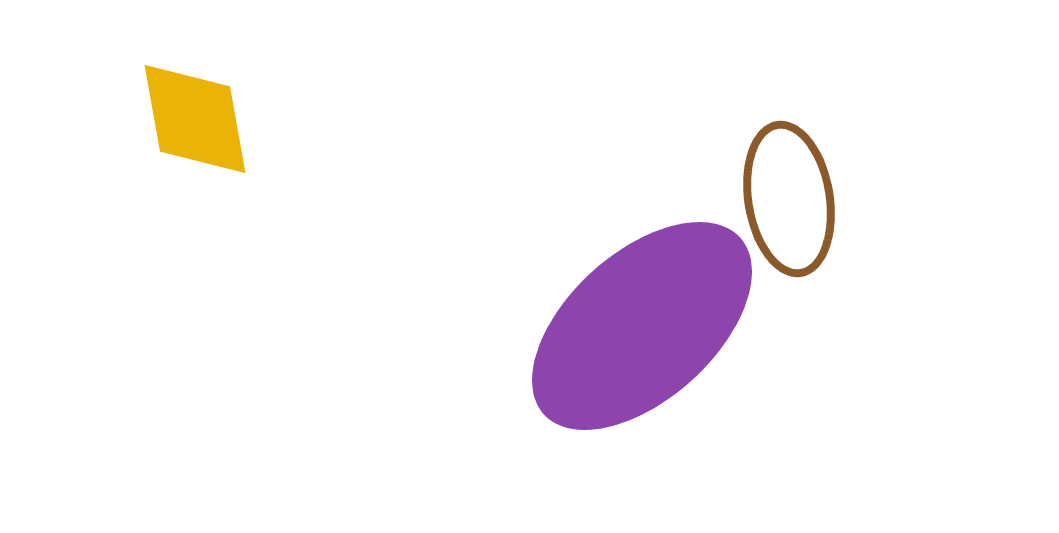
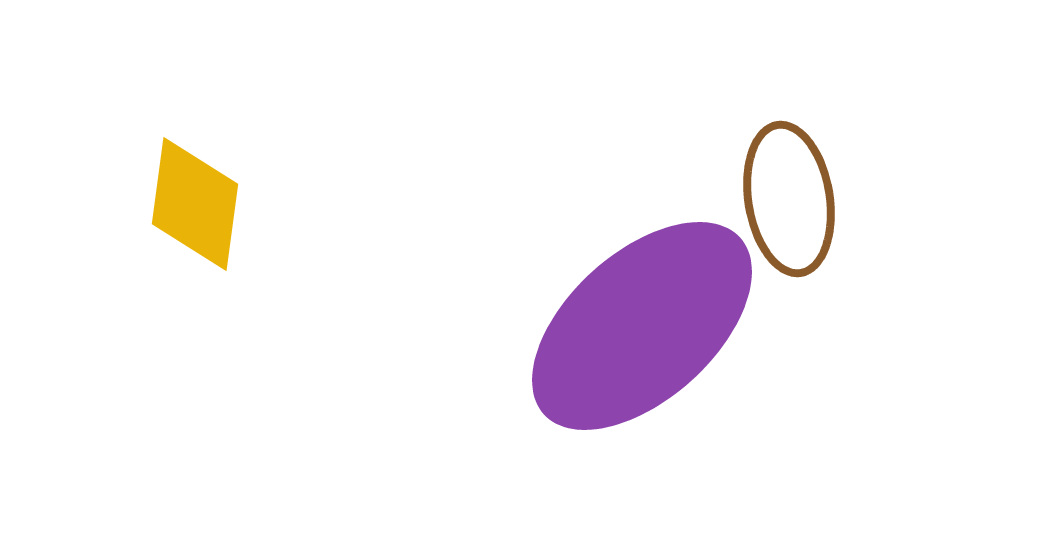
yellow diamond: moved 85 px down; rotated 18 degrees clockwise
